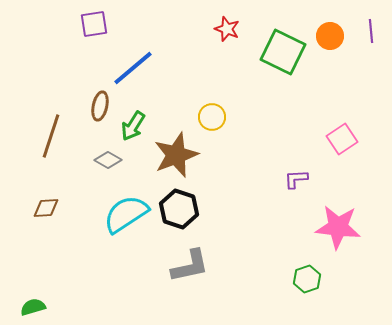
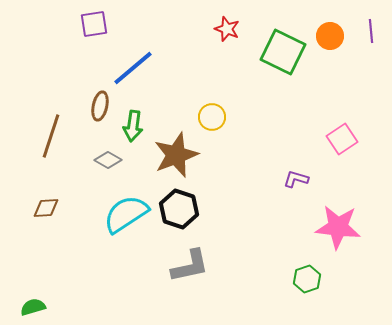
green arrow: rotated 24 degrees counterclockwise
purple L-shape: rotated 20 degrees clockwise
